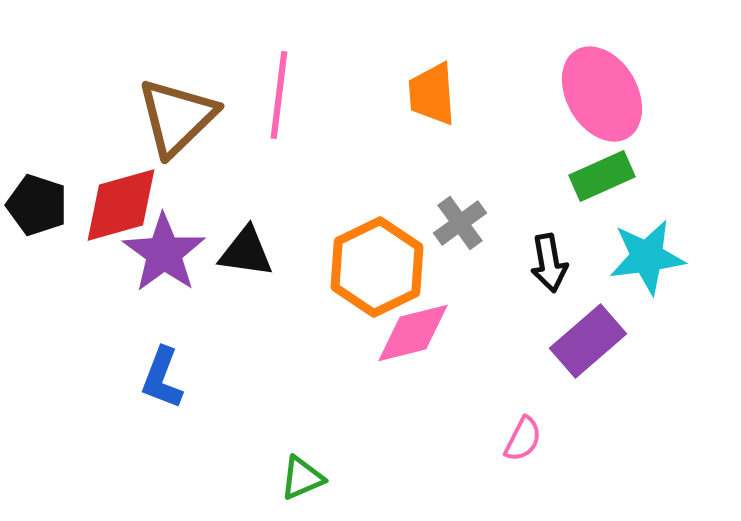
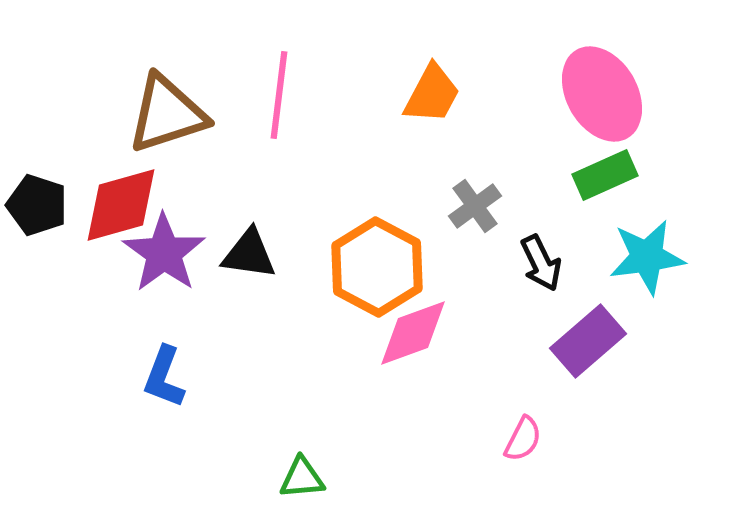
orange trapezoid: rotated 148 degrees counterclockwise
brown triangle: moved 10 px left, 3 px up; rotated 26 degrees clockwise
green rectangle: moved 3 px right, 1 px up
gray cross: moved 15 px right, 17 px up
black triangle: moved 3 px right, 2 px down
black arrow: moved 8 px left; rotated 16 degrees counterclockwise
orange hexagon: rotated 6 degrees counterclockwise
pink diamond: rotated 6 degrees counterclockwise
blue L-shape: moved 2 px right, 1 px up
green triangle: rotated 18 degrees clockwise
